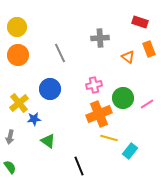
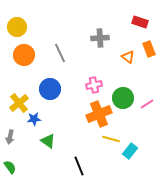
orange circle: moved 6 px right
yellow line: moved 2 px right, 1 px down
